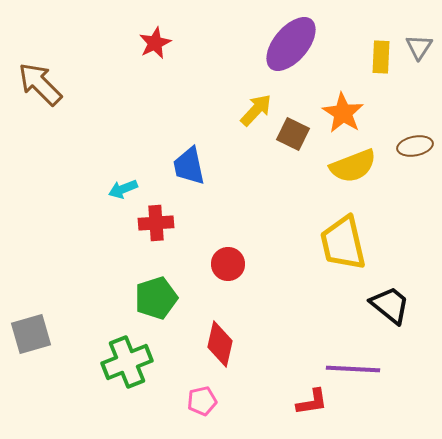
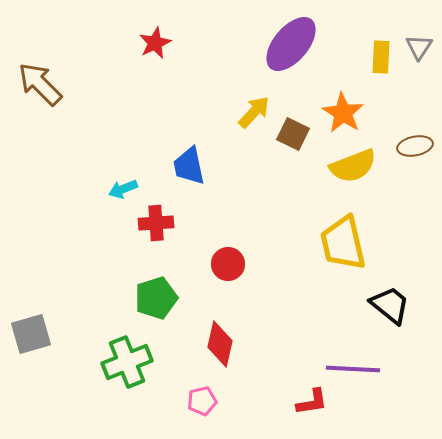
yellow arrow: moved 2 px left, 2 px down
